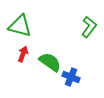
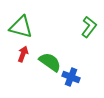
green triangle: moved 1 px right, 1 px down
